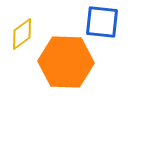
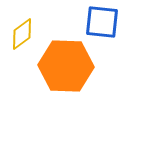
orange hexagon: moved 4 px down
